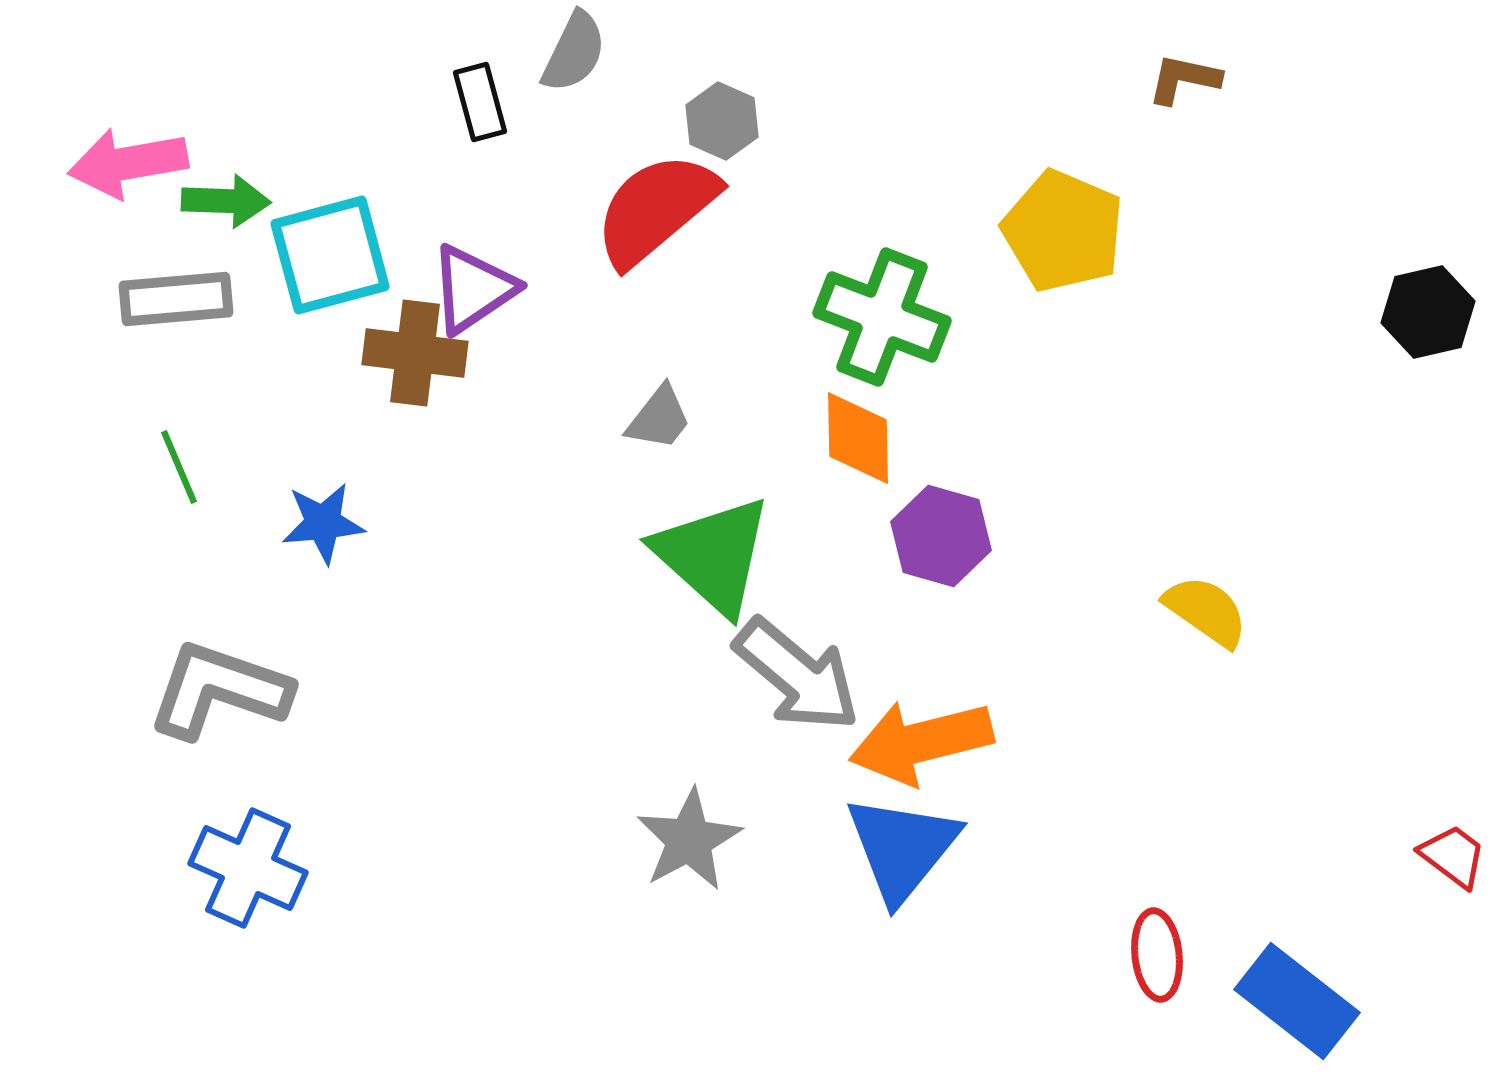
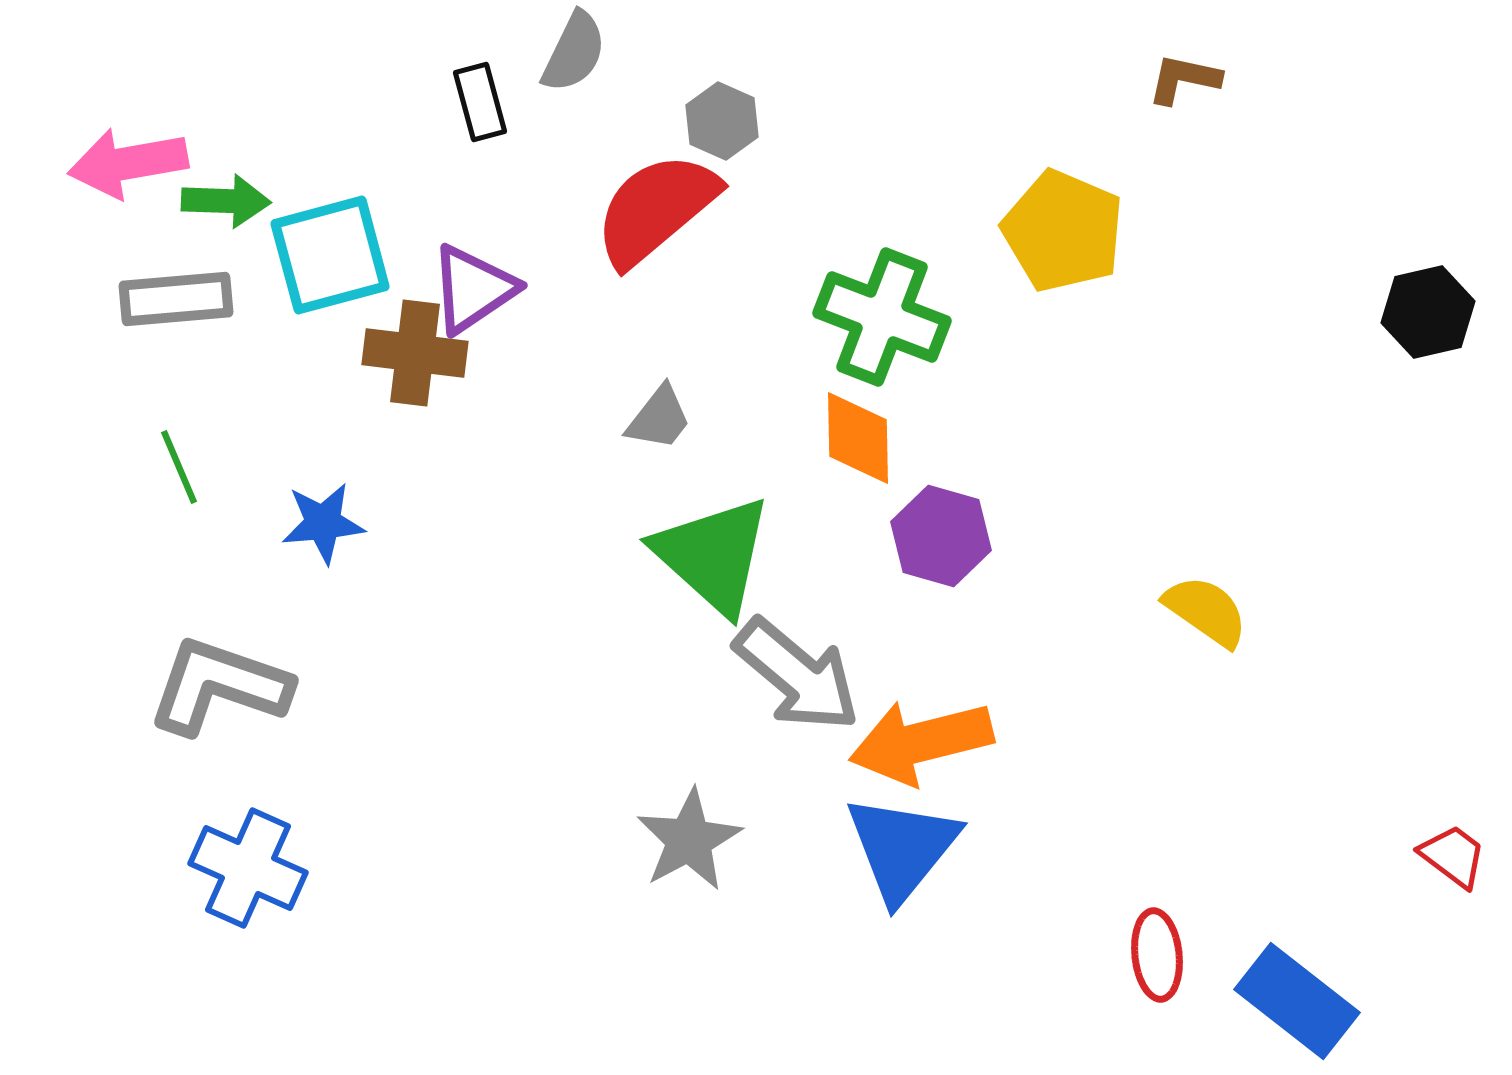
gray L-shape: moved 4 px up
